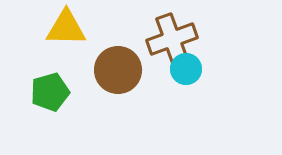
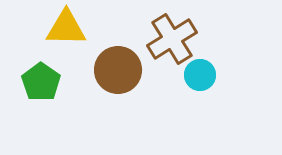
brown cross: rotated 12 degrees counterclockwise
cyan circle: moved 14 px right, 6 px down
green pentagon: moved 9 px left, 10 px up; rotated 21 degrees counterclockwise
